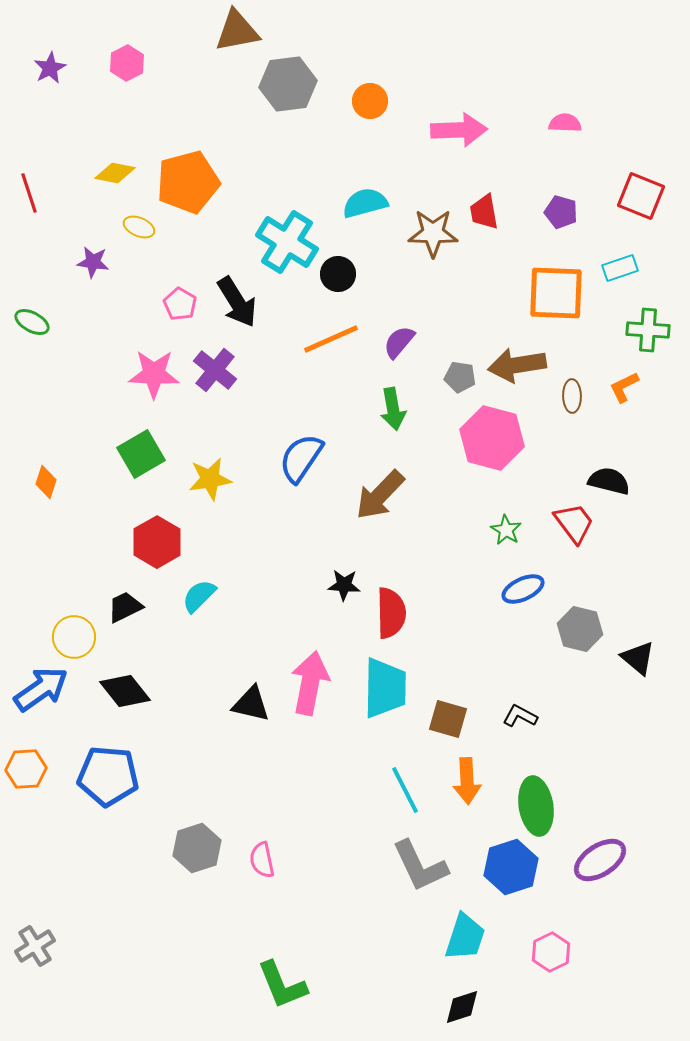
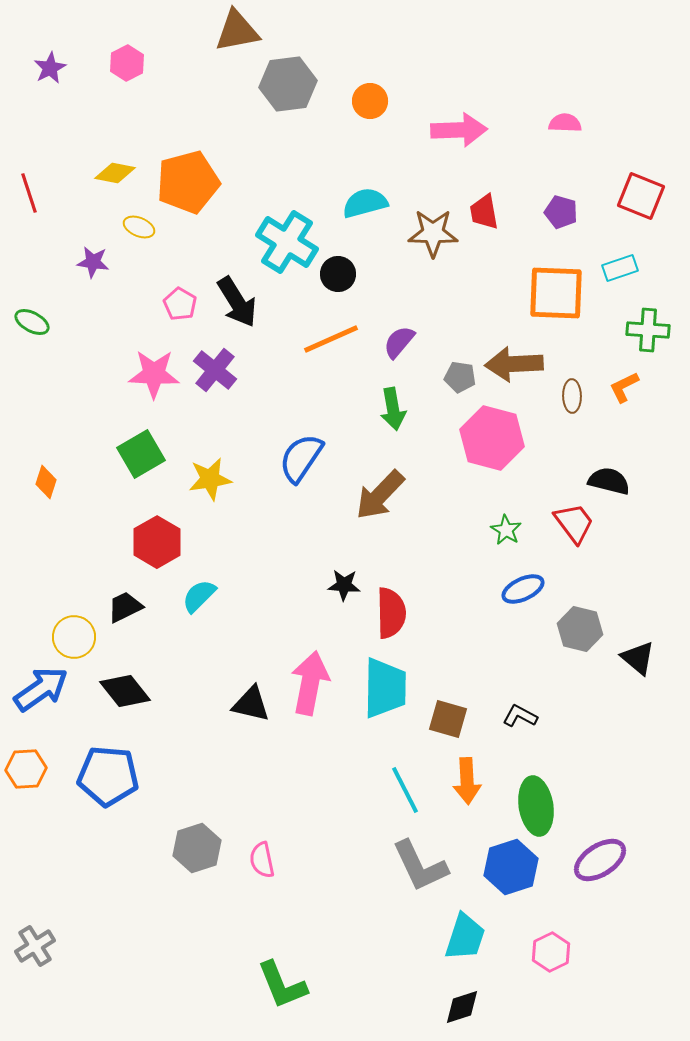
brown arrow at (517, 365): moved 3 px left, 1 px up; rotated 6 degrees clockwise
